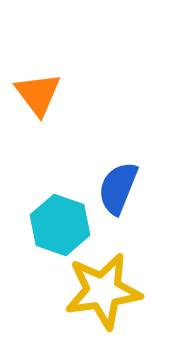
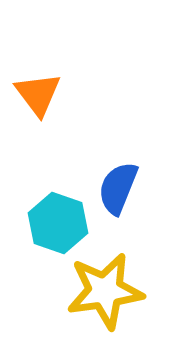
cyan hexagon: moved 2 px left, 2 px up
yellow star: moved 2 px right
